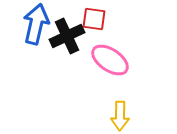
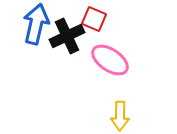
red square: rotated 15 degrees clockwise
